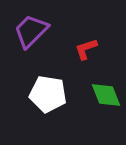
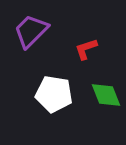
white pentagon: moved 6 px right
